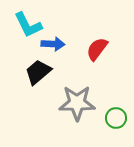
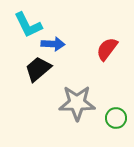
red semicircle: moved 10 px right
black trapezoid: moved 3 px up
